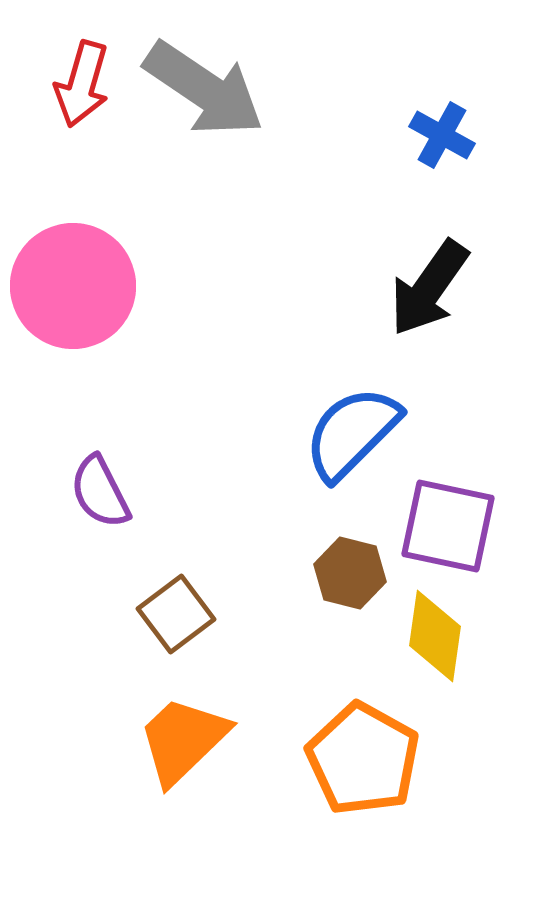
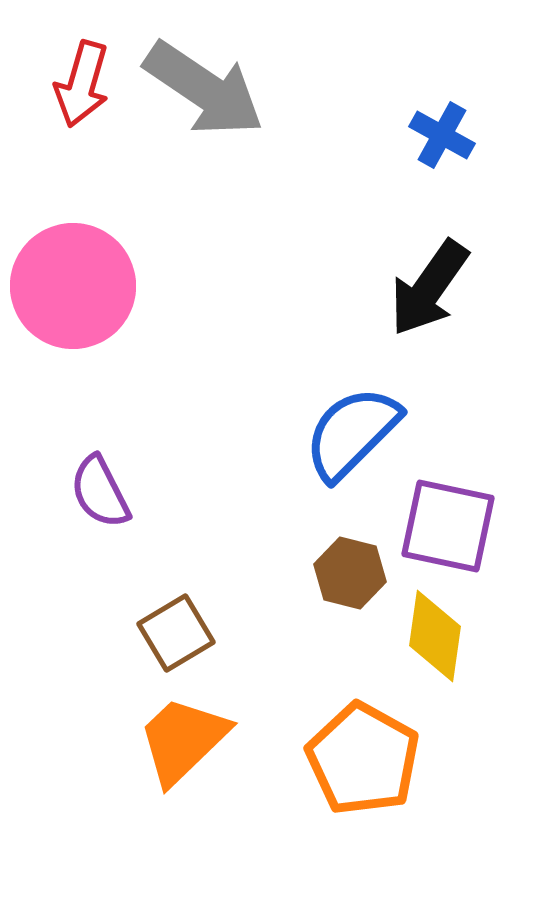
brown square: moved 19 px down; rotated 6 degrees clockwise
